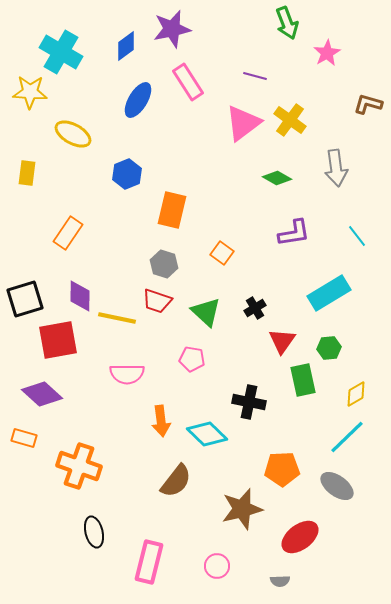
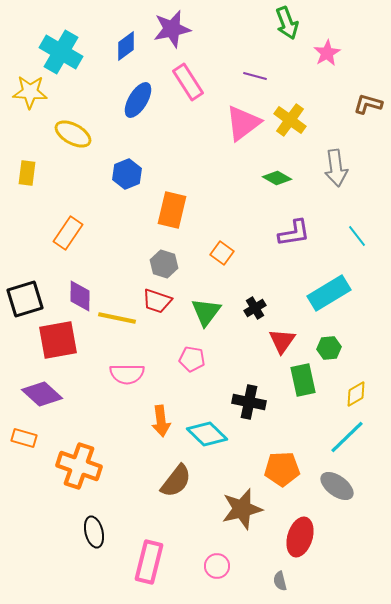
green triangle at (206, 312): rotated 24 degrees clockwise
red ellipse at (300, 537): rotated 36 degrees counterclockwise
gray semicircle at (280, 581): rotated 78 degrees clockwise
